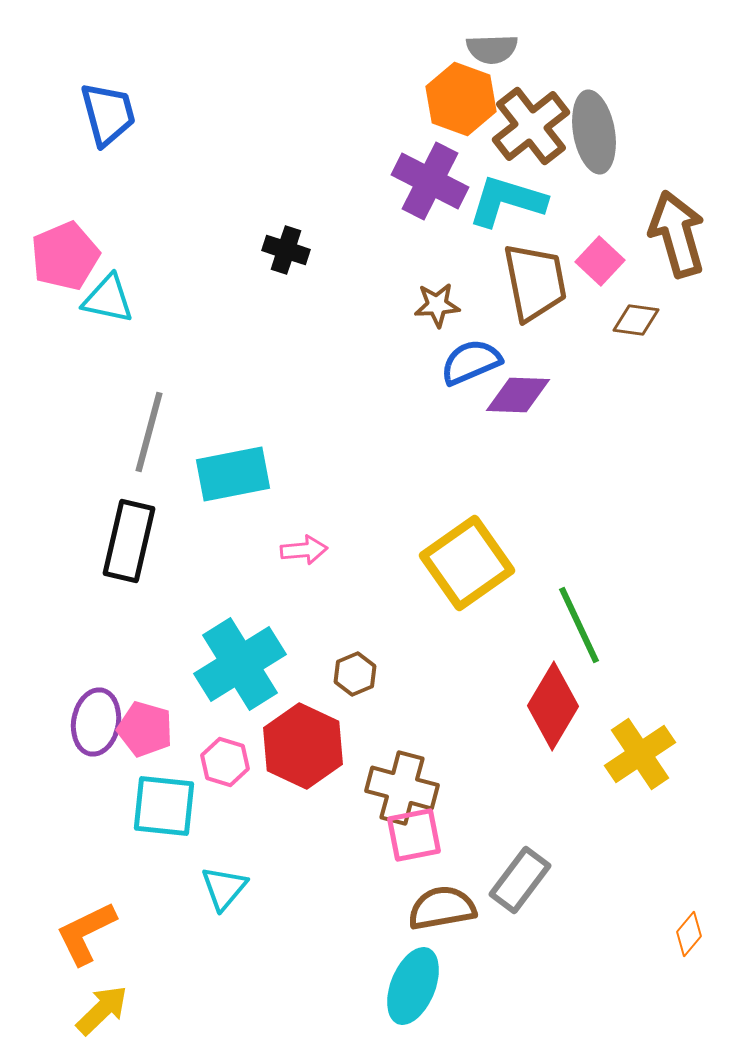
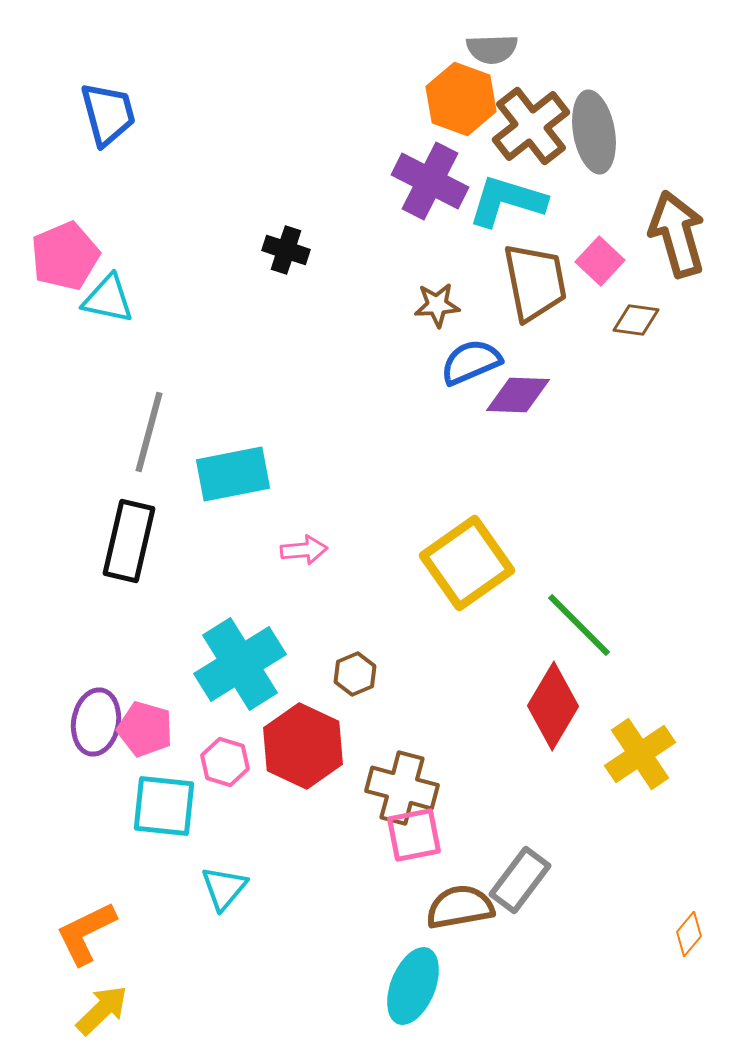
green line at (579, 625): rotated 20 degrees counterclockwise
brown semicircle at (442, 908): moved 18 px right, 1 px up
